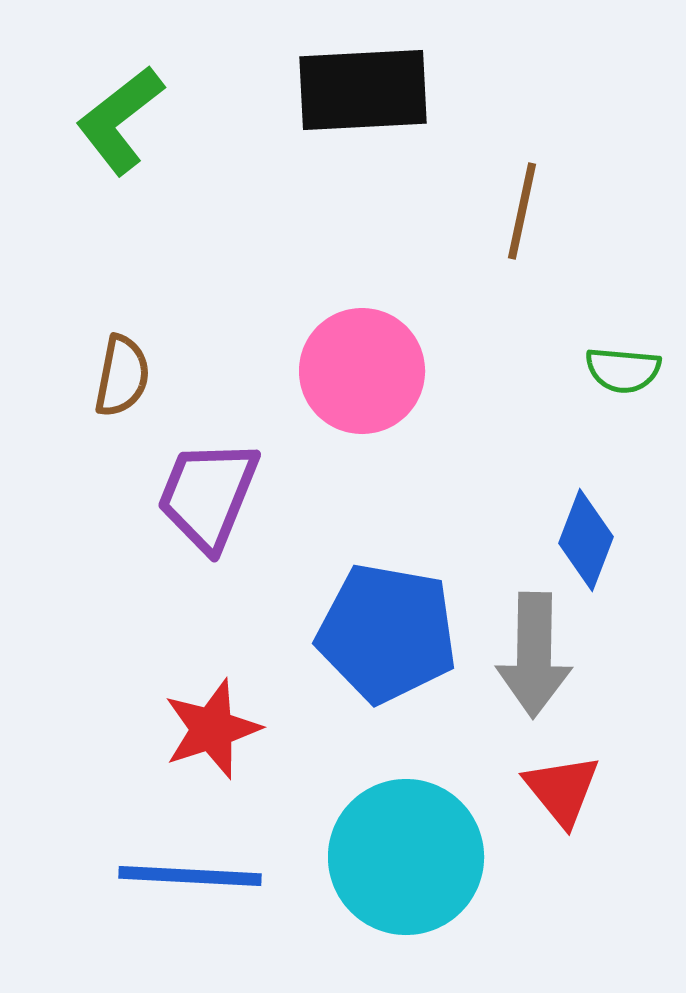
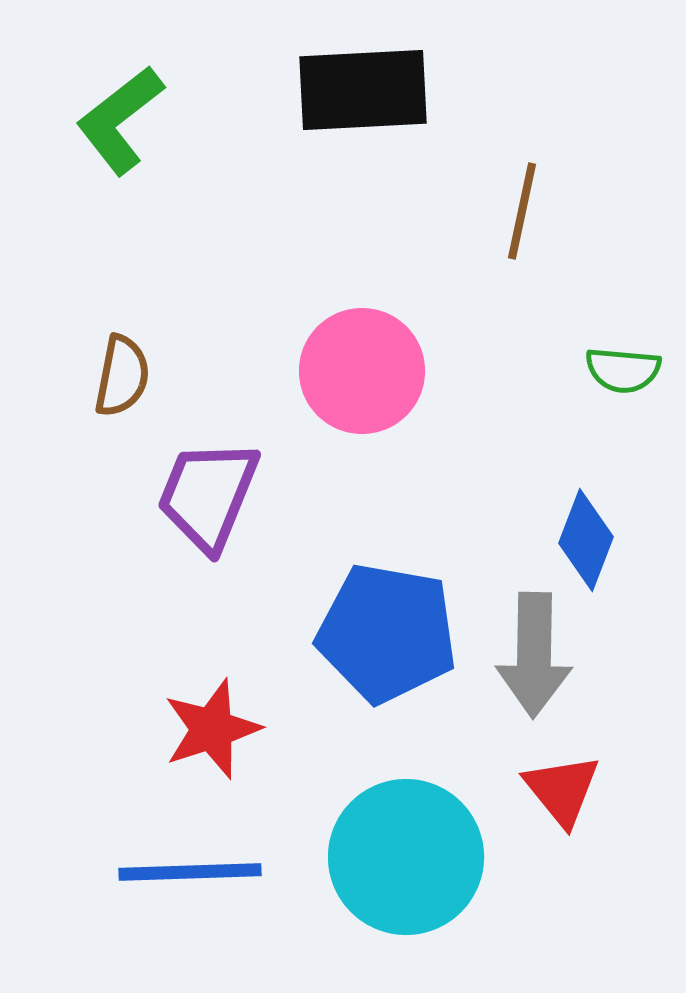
blue line: moved 4 px up; rotated 5 degrees counterclockwise
